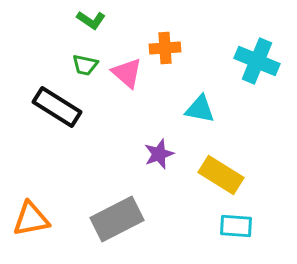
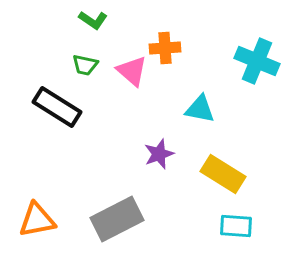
green L-shape: moved 2 px right
pink triangle: moved 5 px right, 2 px up
yellow rectangle: moved 2 px right, 1 px up
orange triangle: moved 6 px right, 1 px down
